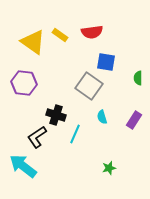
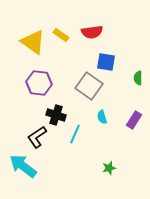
yellow rectangle: moved 1 px right
purple hexagon: moved 15 px right
